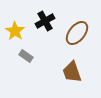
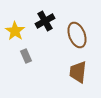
brown ellipse: moved 2 px down; rotated 60 degrees counterclockwise
gray rectangle: rotated 32 degrees clockwise
brown trapezoid: moved 6 px right; rotated 25 degrees clockwise
